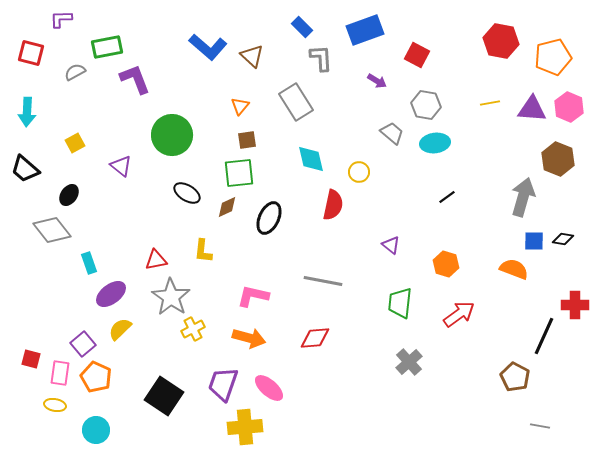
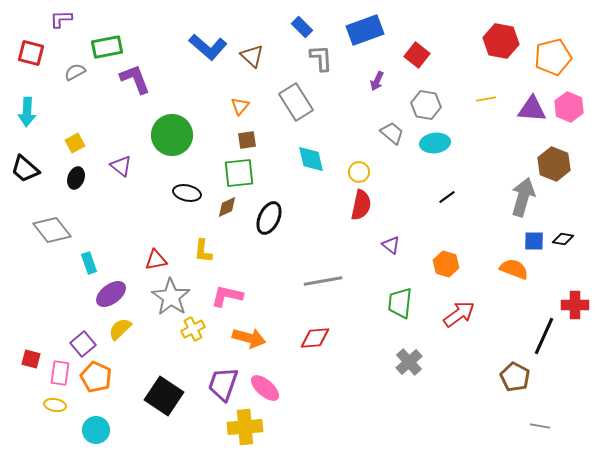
red square at (417, 55): rotated 10 degrees clockwise
purple arrow at (377, 81): rotated 84 degrees clockwise
yellow line at (490, 103): moved 4 px left, 4 px up
brown hexagon at (558, 159): moved 4 px left, 5 px down
black ellipse at (187, 193): rotated 20 degrees counterclockwise
black ellipse at (69, 195): moved 7 px right, 17 px up; rotated 15 degrees counterclockwise
red semicircle at (333, 205): moved 28 px right
gray line at (323, 281): rotated 21 degrees counterclockwise
pink L-shape at (253, 296): moved 26 px left
pink ellipse at (269, 388): moved 4 px left
